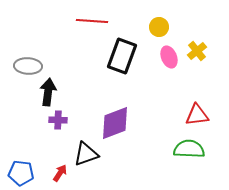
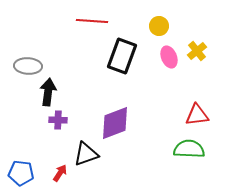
yellow circle: moved 1 px up
